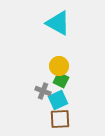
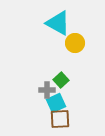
yellow circle: moved 16 px right, 23 px up
green square: rotated 21 degrees clockwise
gray cross: moved 4 px right, 1 px up; rotated 21 degrees counterclockwise
cyan square: moved 2 px left, 3 px down
